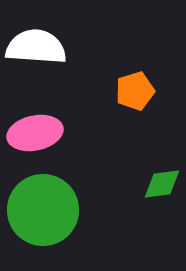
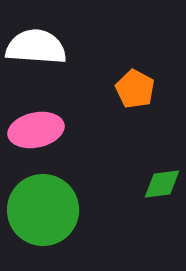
orange pentagon: moved 2 px up; rotated 27 degrees counterclockwise
pink ellipse: moved 1 px right, 3 px up
